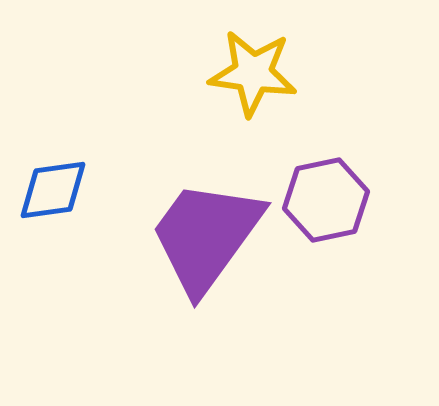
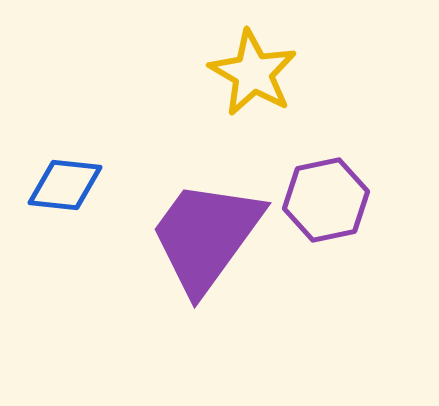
yellow star: rotated 22 degrees clockwise
blue diamond: moved 12 px right, 5 px up; rotated 14 degrees clockwise
